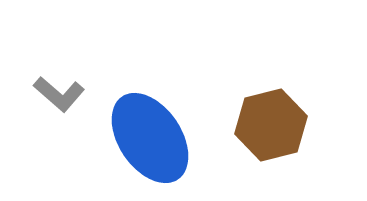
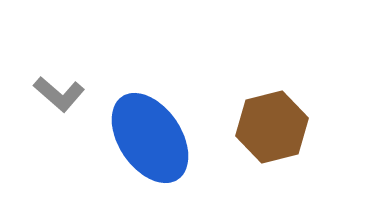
brown hexagon: moved 1 px right, 2 px down
